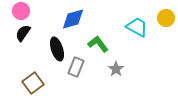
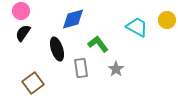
yellow circle: moved 1 px right, 2 px down
gray rectangle: moved 5 px right, 1 px down; rotated 30 degrees counterclockwise
